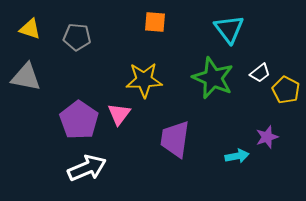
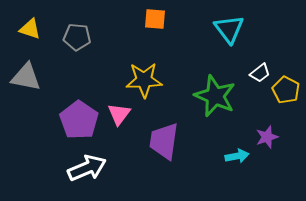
orange square: moved 3 px up
green star: moved 2 px right, 18 px down
purple trapezoid: moved 11 px left, 2 px down
